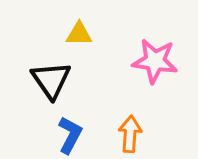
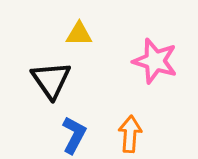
pink star: rotated 9 degrees clockwise
blue L-shape: moved 4 px right
